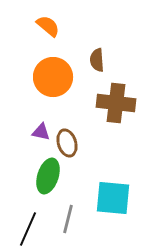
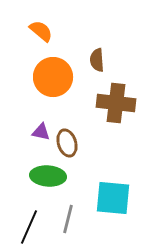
orange semicircle: moved 7 px left, 5 px down
green ellipse: rotated 76 degrees clockwise
black line: moved 1 px right, 2 px up
